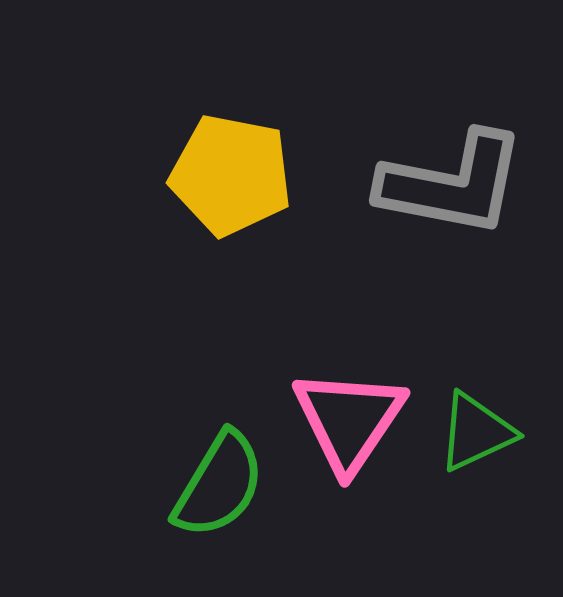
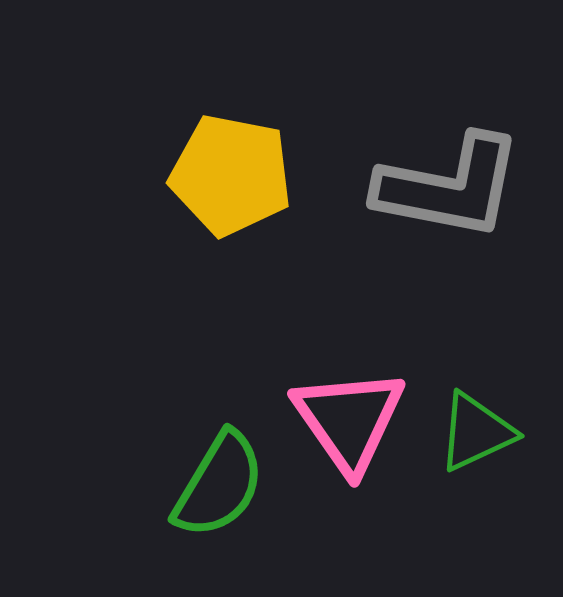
gray L-shape: moved 3 px left, 3 px down
pink triangle: rotated 9 degrees counterclockwise
